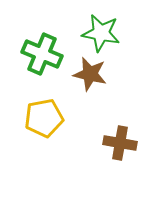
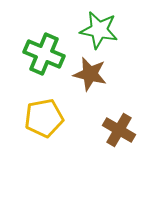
green star: moved 2 px left, 3 px up
green cross: moved 2 px right
brown cross: moved 1 px left, 13 px up; rotated 20 degrees clockwise
